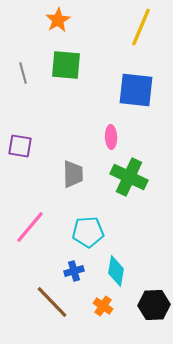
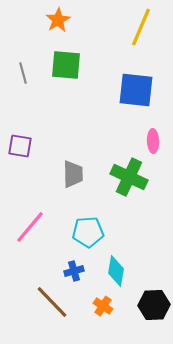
pink ellipse: moved 42 px right, 4 px down
